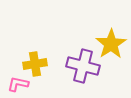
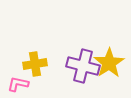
yellow star: moved 2 px left, 19 px down
